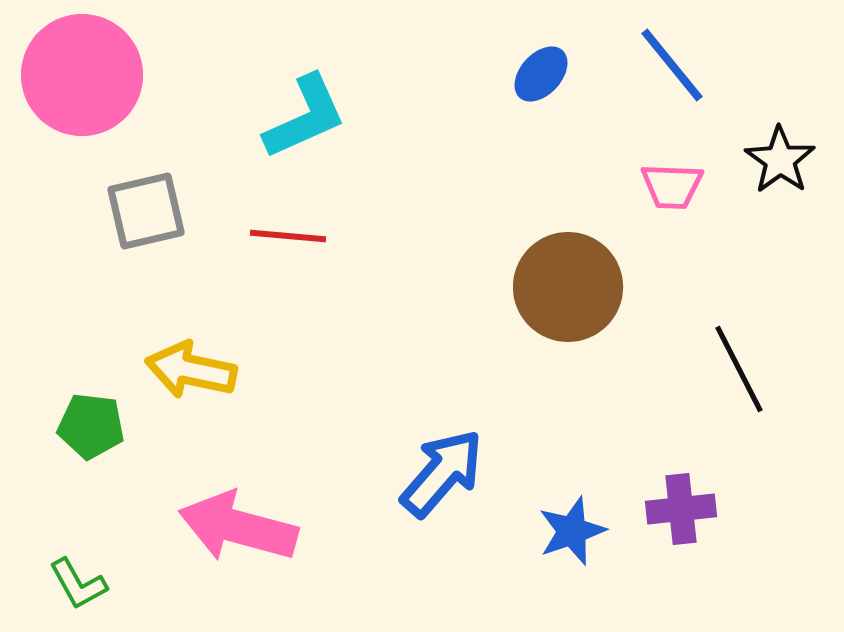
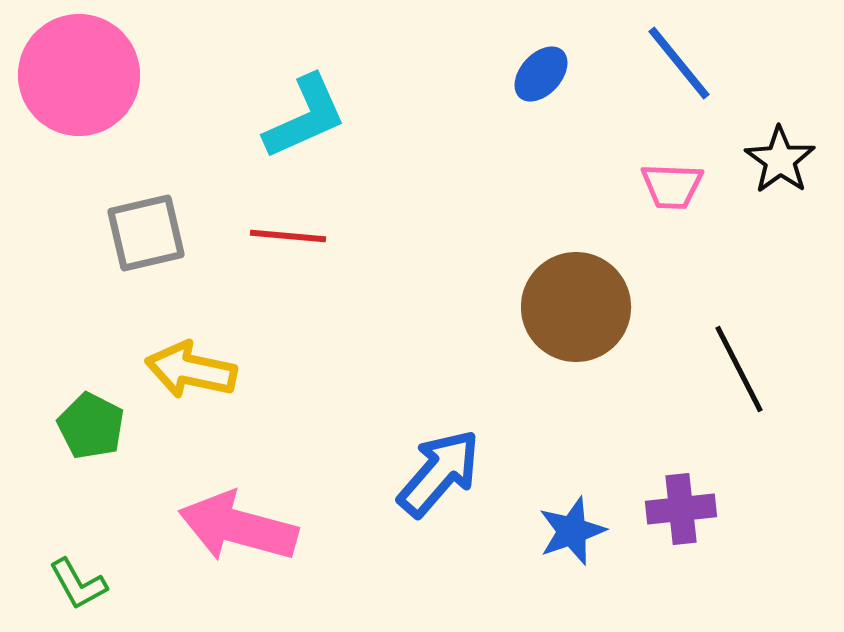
blue line: moved 7 px right, 2 px up
pink circle: moved 3 px left
gray square: moved 22 px down
brown circle: moved 8 px right, 20 px down
green pentagon: rotated 20 degrees clockwise
blue arrow: moved 3 px left
